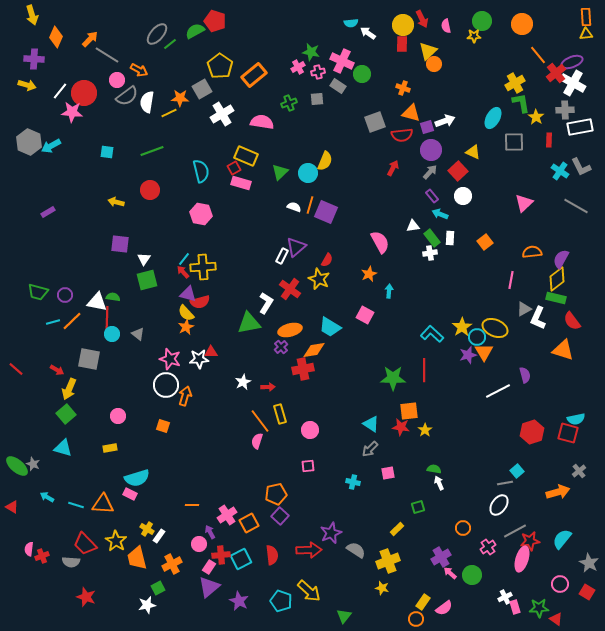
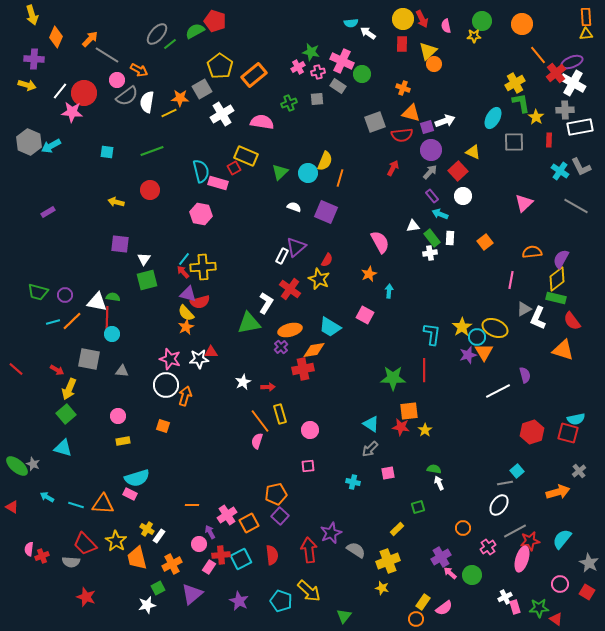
yellow circle at (403, 25): moved 6 px up
pink rectangle at (241, 183): moved 23 px left
orange line at (310, 205): moved 30 px right, 27 px up
gray triangle at (138, 334): moved 16 px left, 37 px down; rotated 32 degrees counterclockwise
cyan L-shape at (432, 334): rotated 55 degrees clockwise
yellow rectangle at (110, 448): moved 13 px right, 7 px up
red arrow at (309, 550): rotated 95 degrees counterclockwise
purple triangle at (209, 587): moved 17 px left, 7 px down
